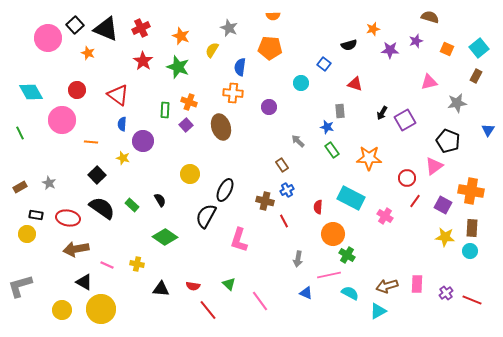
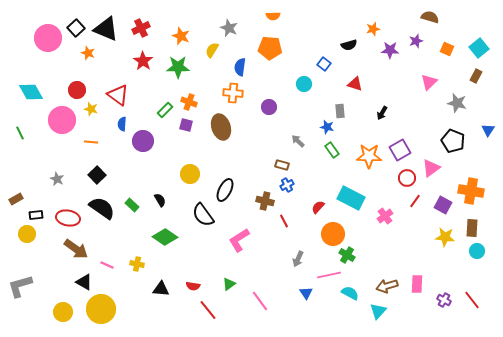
black square at (75, 25): moved 1 px right, 3 px down
green star at (178, 67): rotated 20 degrees counterclockwise
pink triangle at (429, 82): rotated 30 degrees counterclockwise
cyan circle at (301, 83): moved 3 px right, 1 px down
gray star at (457, 103): rotated 24 degrees clockwise
green rectangle at (165, 110): rotated 42 degrees clockwise
purple square at (405, 120): moved 5 px left, 30 px down
purple square at (186, 125): rotated 32 degrees counterclockwise
black pentagon at (448, 141): moved 5 px right
yellow star at (123, 158): moved 32 px left, 49 px up
orange star at (369, 158): moved 2 px up
brown rectangle at (282, 165): rotated 40 degrees counterclockwise
pink triangle at (434, 166): moved 3 px left, 2 px down
gray star at (49, 183): moved 8 px right, 4 px up
brown rectangle at (20, 187): moved 4 px left, 12 px down
blue cross at (287, 190): moved 5 px up
red semicircle at (318, 207): rotated 40 degrees clockwise
black rectangle at (36, 215): rotated 16 degrees counterclockwise
black semicircle at (206, 216): moved 3 px left, 1 px up; rotated 65 degrees counterclockwise
pink cross at (385, 216): rotated 21 degrees clockwise
pink L-shape at (239, 240): rotated 40 degrees clockwise
brown arrow at (76, 249): rotated 135 degrees counterclockwise
cyan circle at (470, 251): moved 7 px right
gray arrow at (298, 259): rotated 14 degrees clockwise
green triangle at (229, 284): rotated 40 degrees clockwise
blue triangle at (306, 293): rotated 32 degrees clockwise
purple cross at (446, 293): moved 2 px left, 7 px down; rotated 24 degrees counterclockwise
red line at (472, 300): rotated 30 degrees clockwise
yellow circle at (62, 310): moved 1 px right, 2 px down
cyan triangle at (378, 311): rotated 18 degrees counterclockwise
